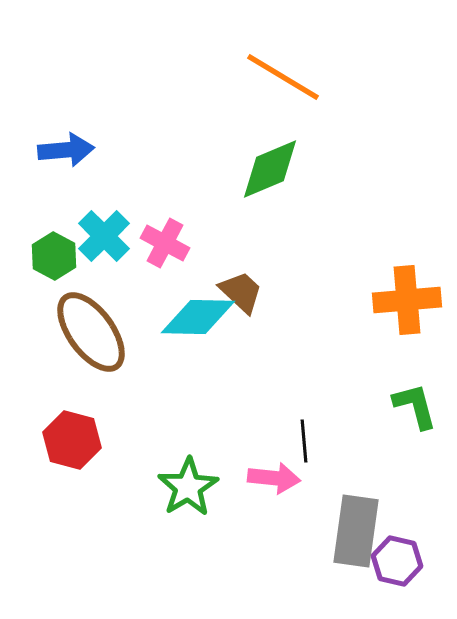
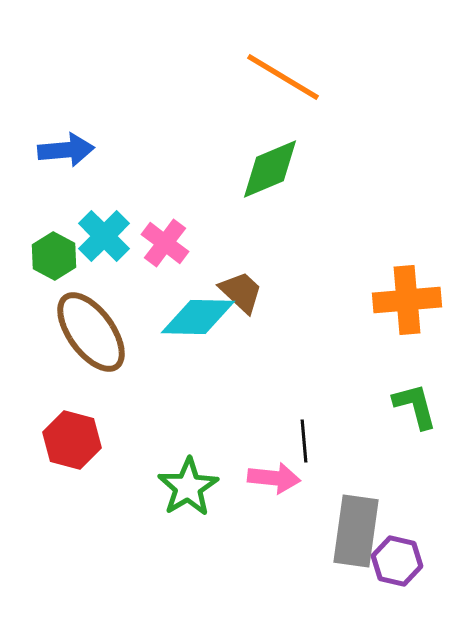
pink cross: rotated 9 degrees clockwise
